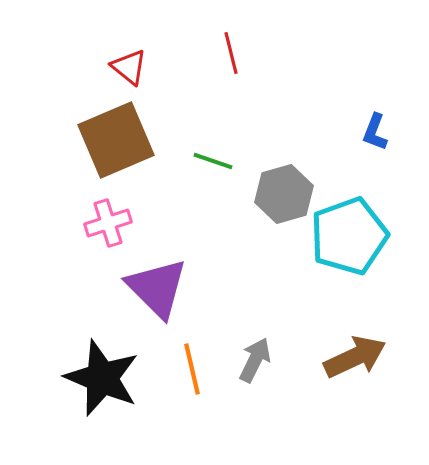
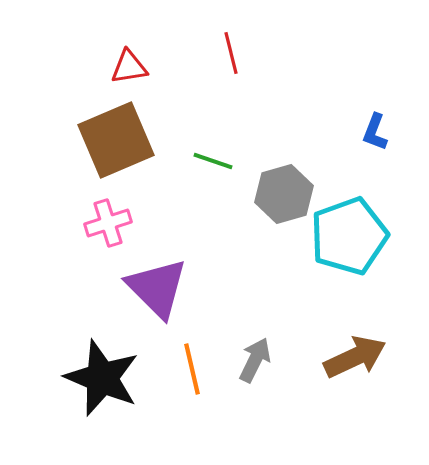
red triangle: rotated 48 degrees counterclockwise
